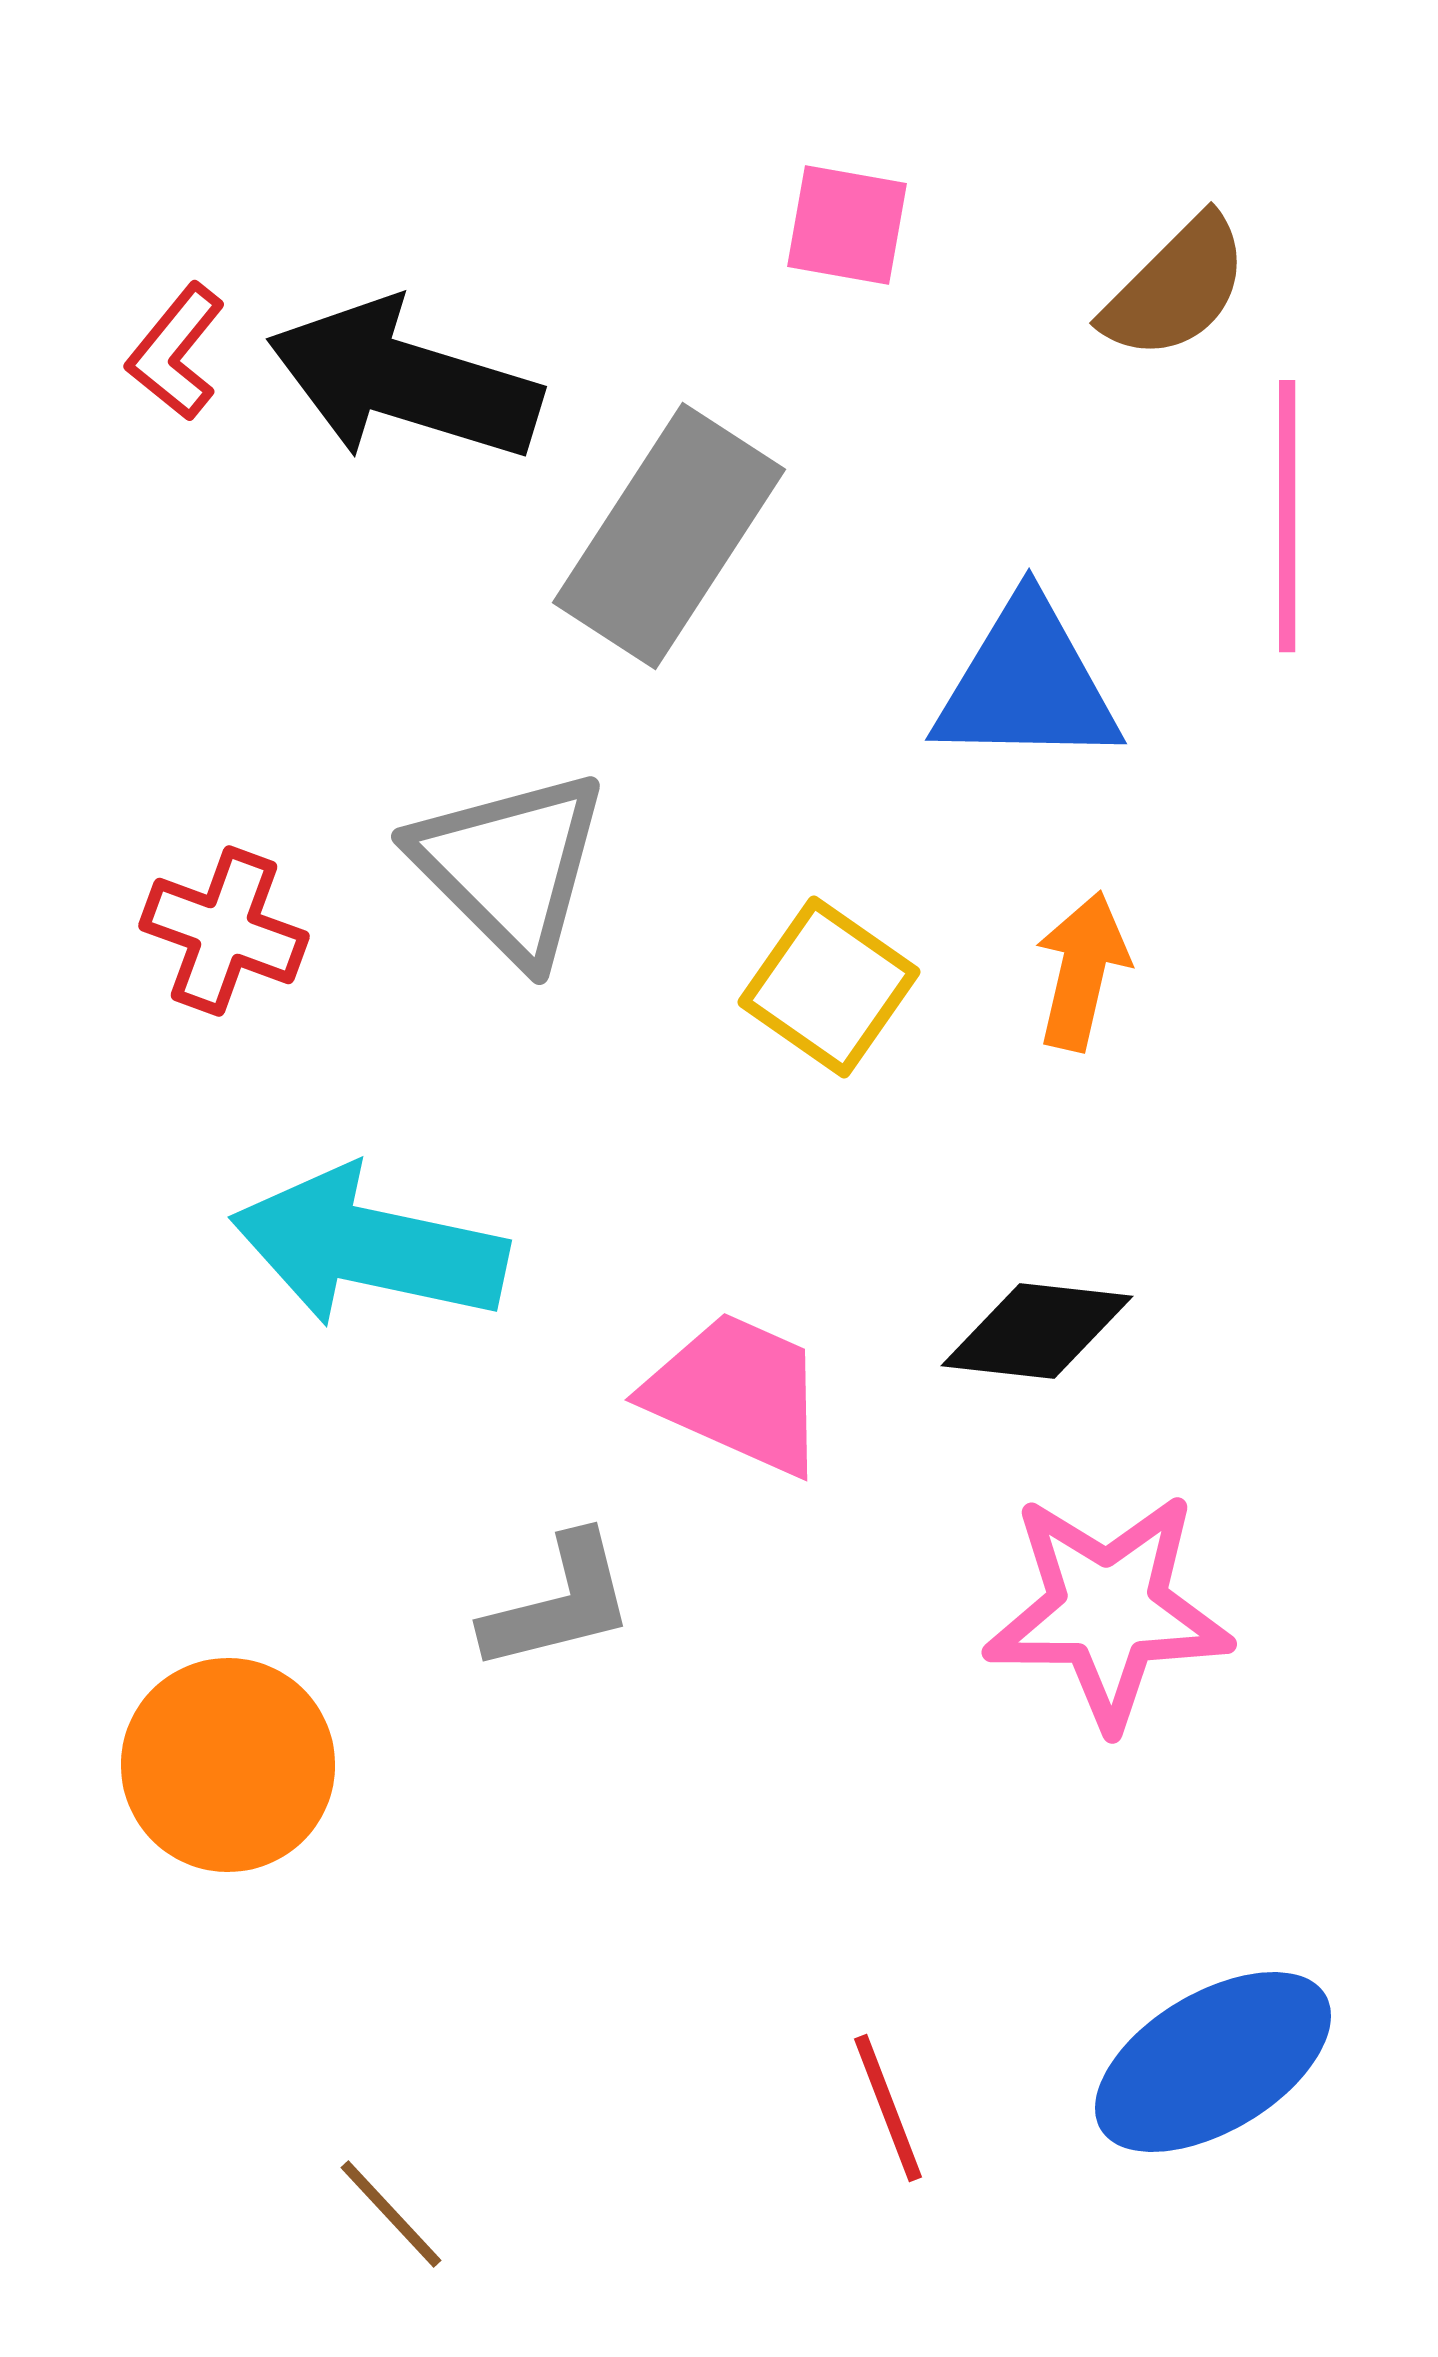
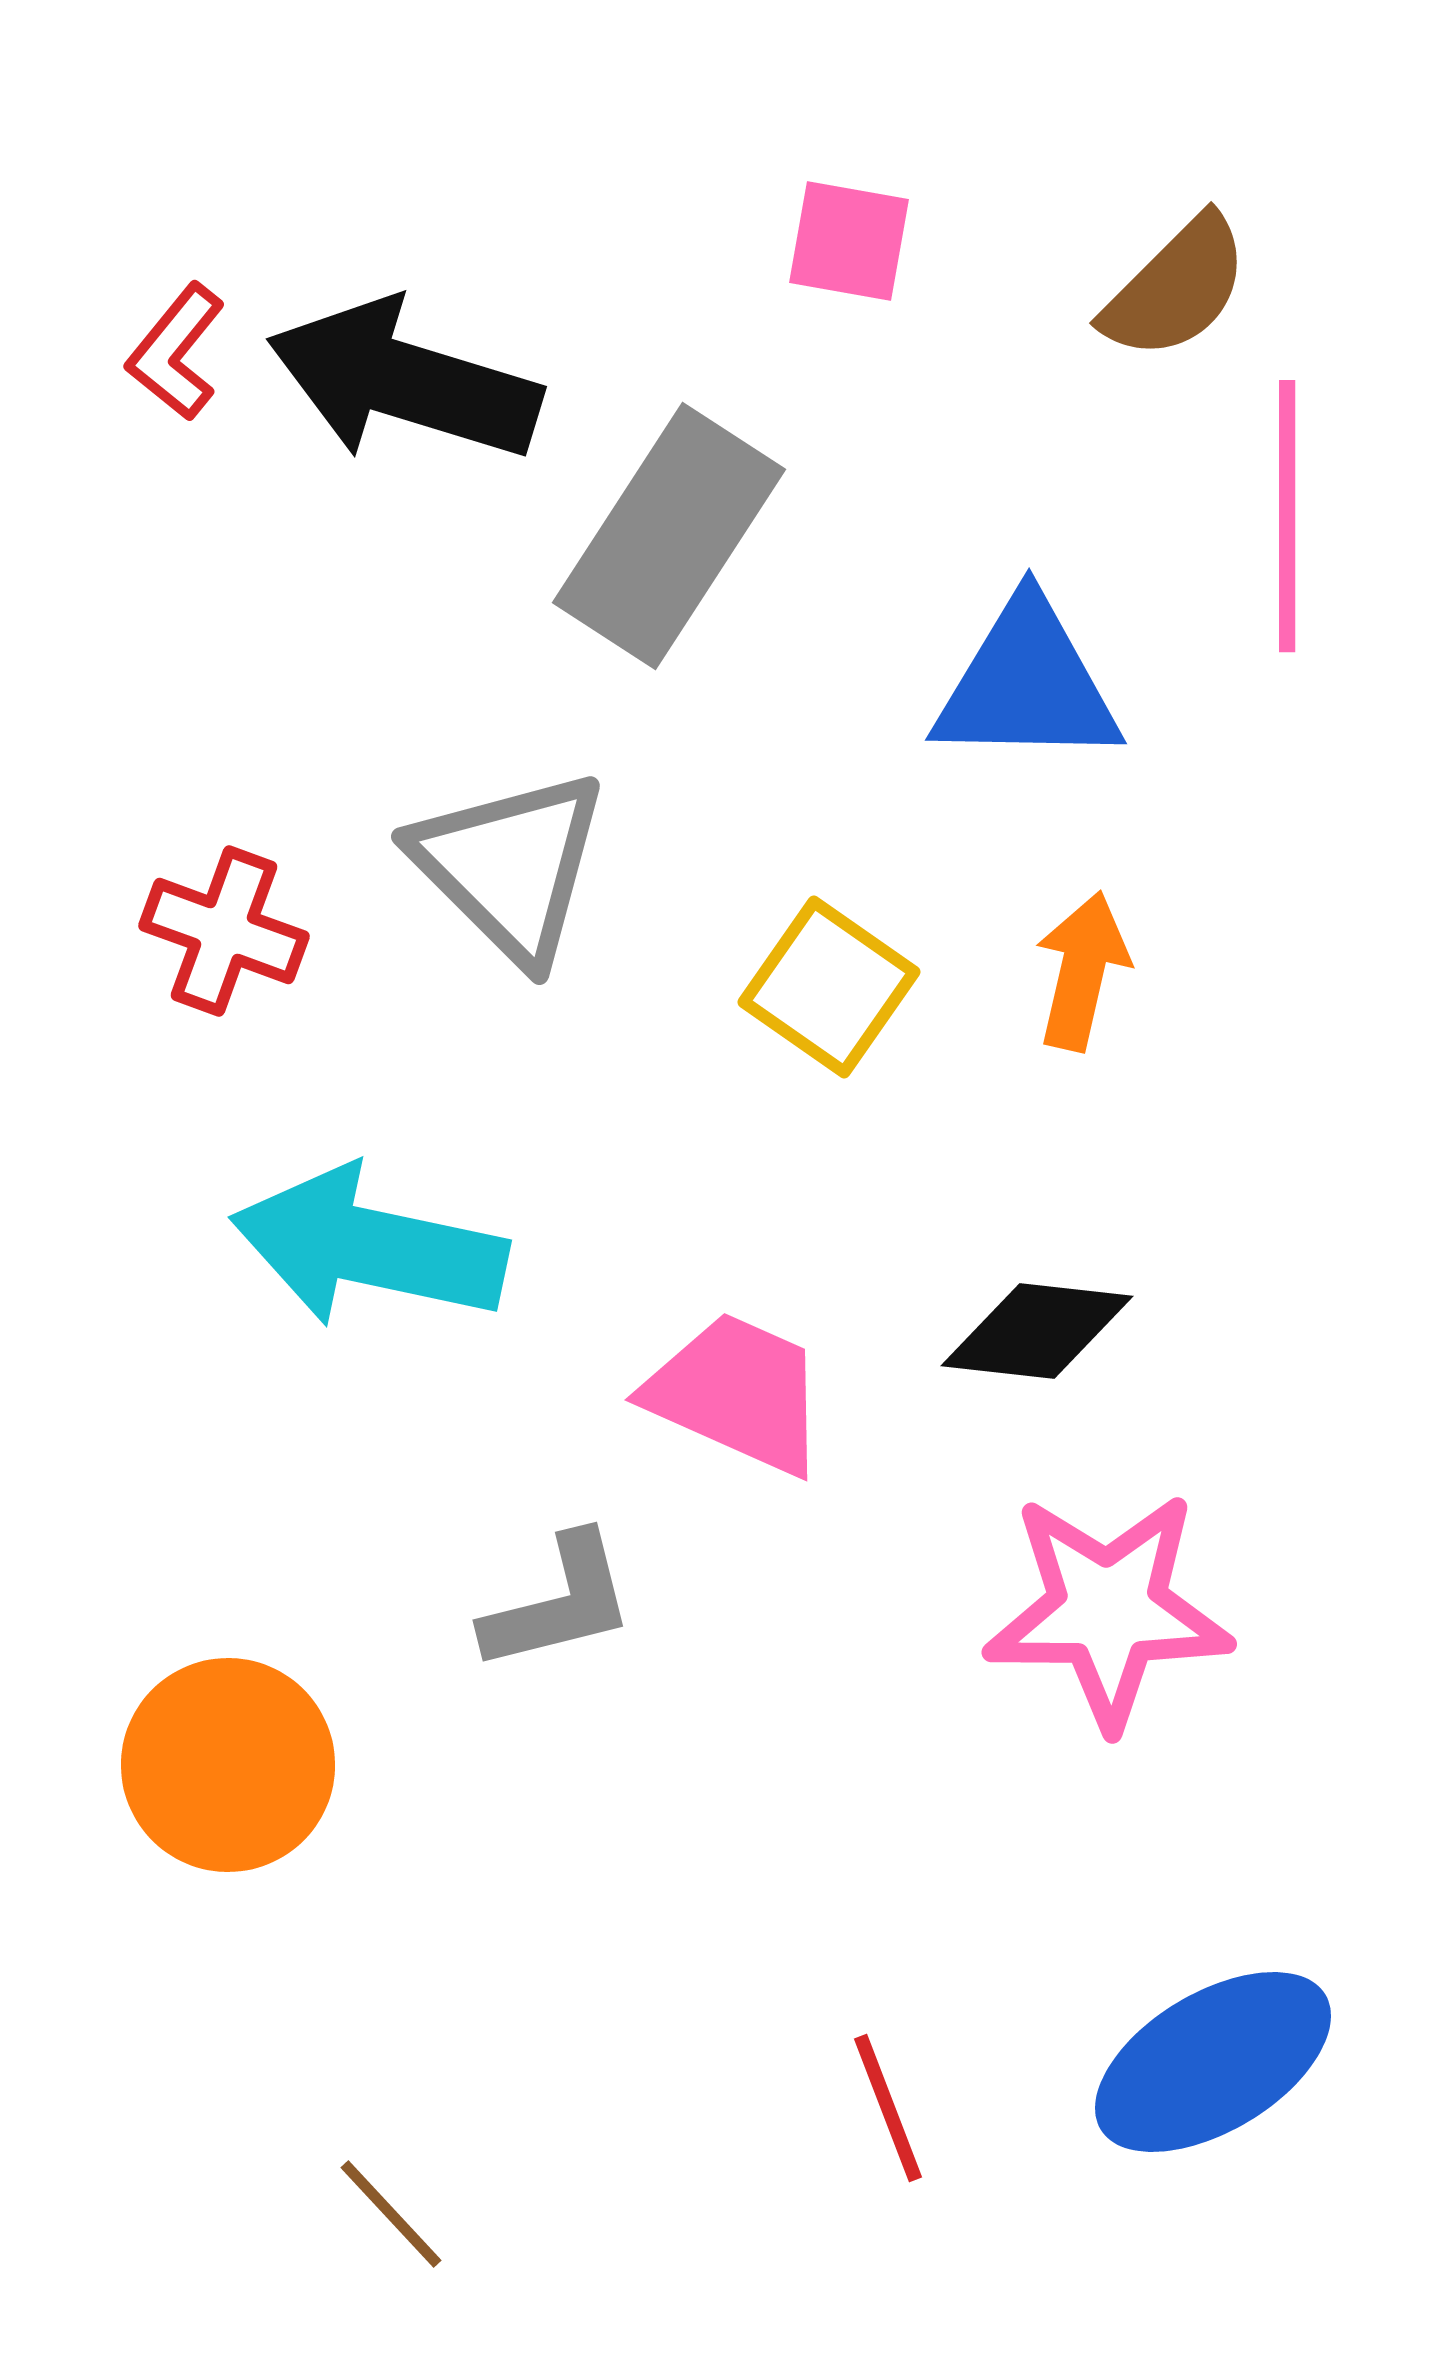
pink square: moved 2 px right, 16 px down
